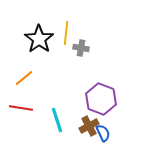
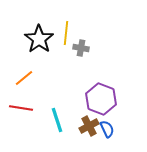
blue semicircle: moved 4 px right, 4 px up
